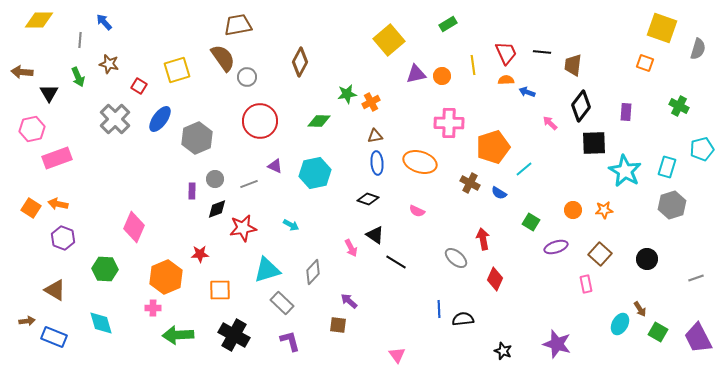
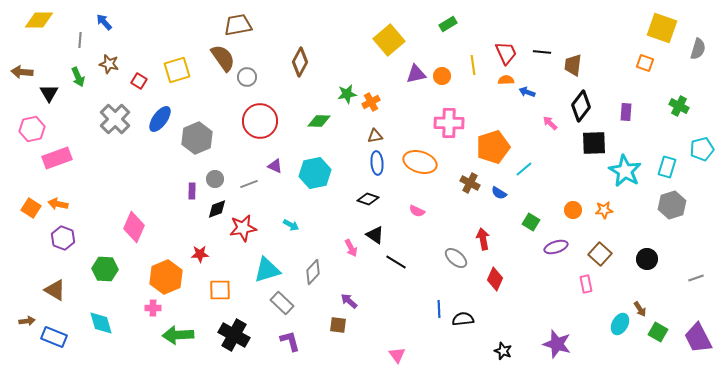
red square at (139, 86): moved 5 px up
